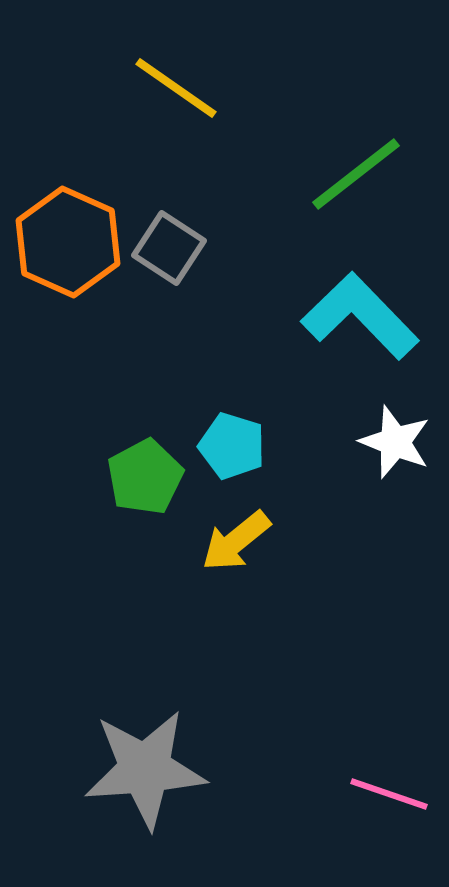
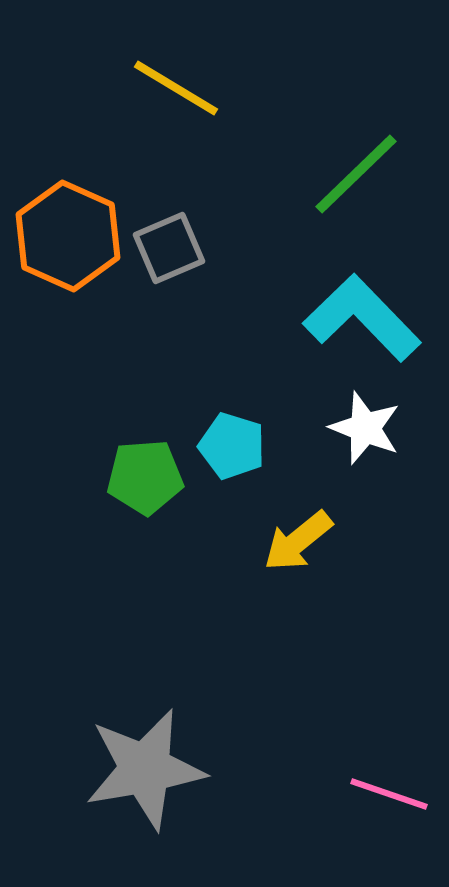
yellow line: rotated 4 degrees counterclockwise
green line: rotated 6 degrees counterclockwise
orange hexagon: moved 6 px up
gray square: rotated 34 degrees clockwise
cyan L-shape: moved 2 px right, 2 px down
white star: moved 30 px left, 14 px up
green pentagon: rotated 24 degrees clockwise
yellow arrow: moved 62 px right
gray star: rotated 6 degrees counterclockwise
